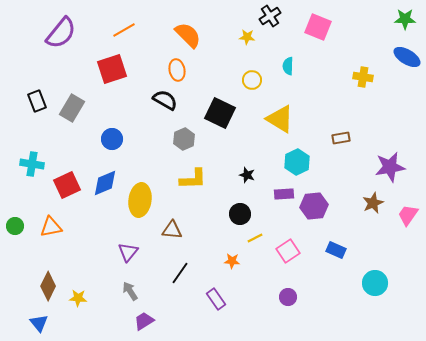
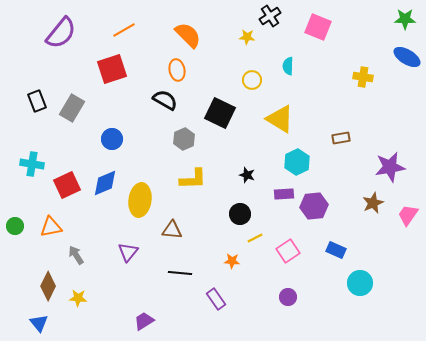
black line at (180, 273): rotated 60 degrees clockwise
cyan circle at (375, 283): moved 15 px left
gray arrow at (130, 291): moved 54 px left, 36 px up
